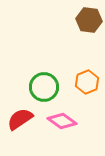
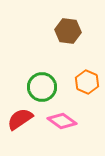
brown hexagon: moved 21 px left, 11 px down
orange hexagon: rotated 15 degrees counterclockwise
green circle: moved 2 px left
